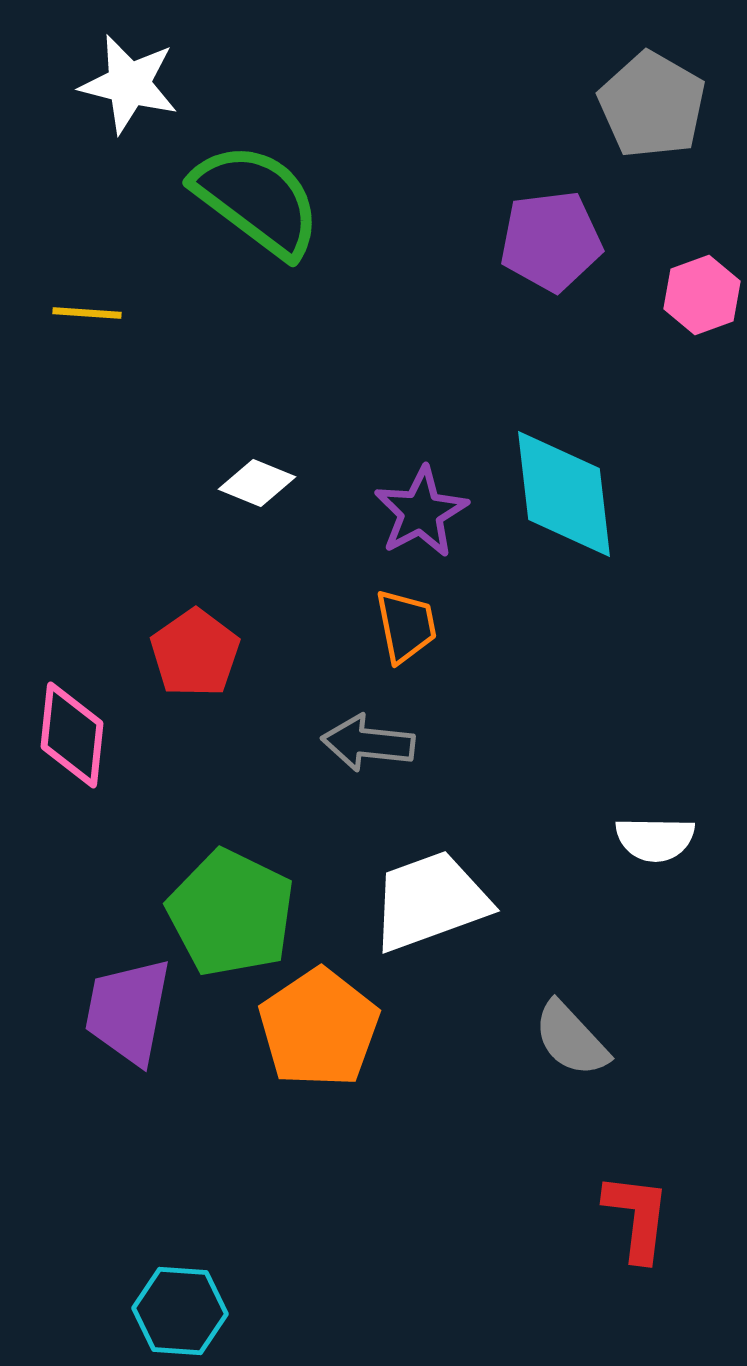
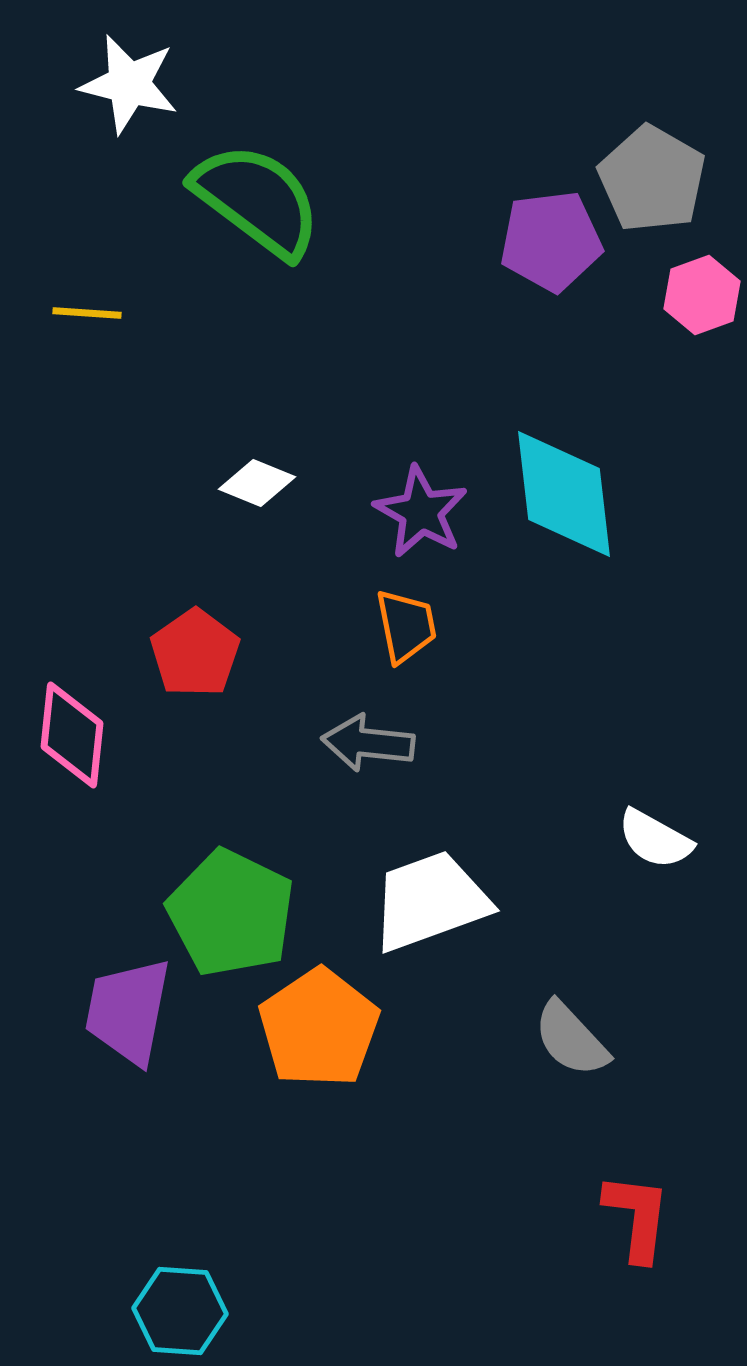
gray pentagon: moved 74 px down
purple star: rotated 14 degrees counterclockwise
white semicircle: rotated 28 degrees clockwise
